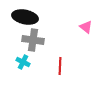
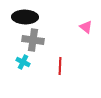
black ellipse: rotated 10 degrees counterclockwise
